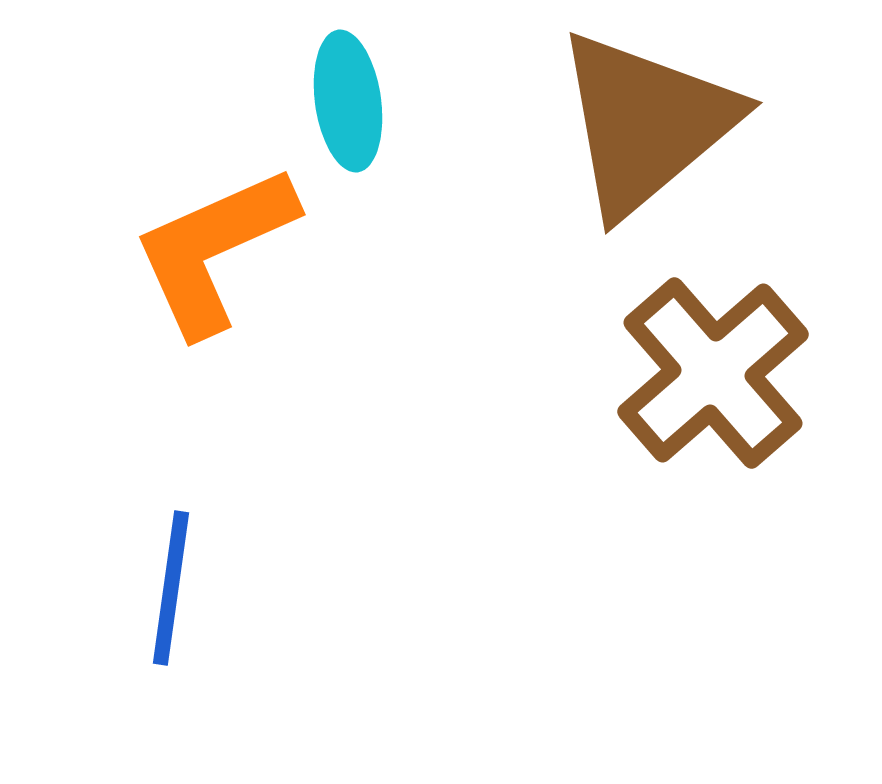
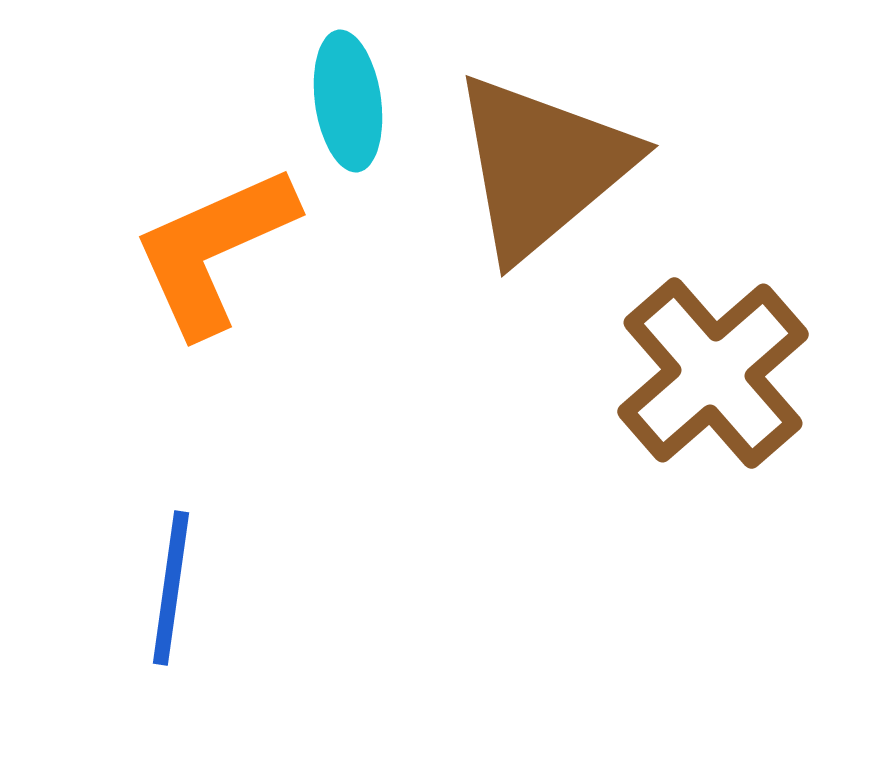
brown triangle: moved 104 px left, 43 px down
